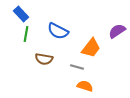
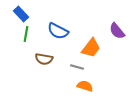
purple semicircle: rotated 96 degrees counterclockwise
